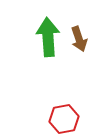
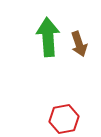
brown arrow: moved 5 px down
